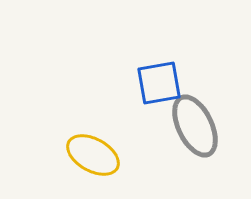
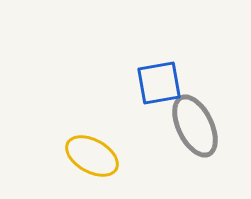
yellow ellipse: moved 1 px left, 1 px down
